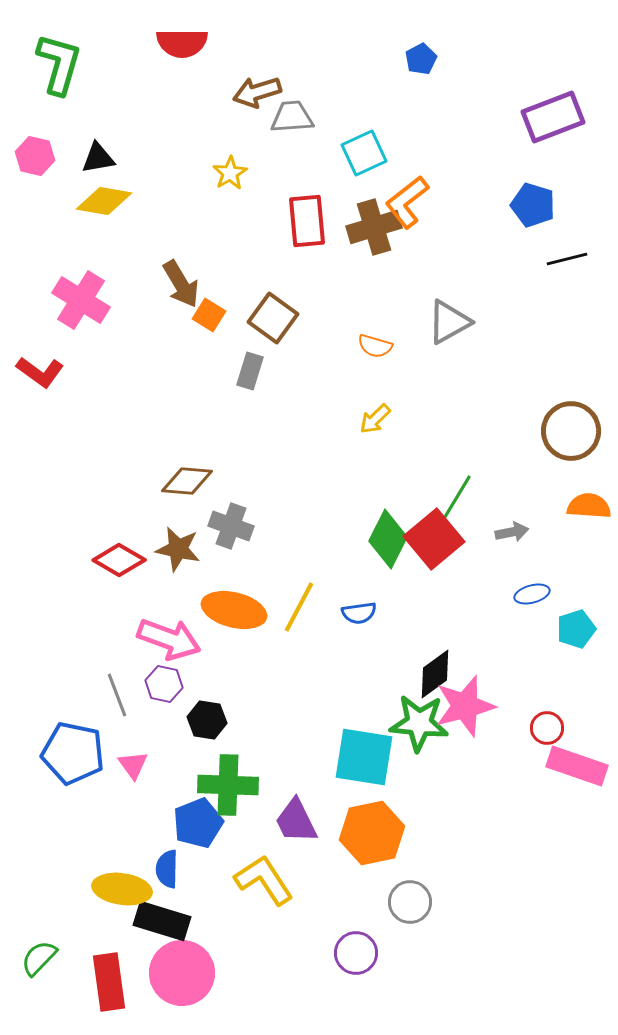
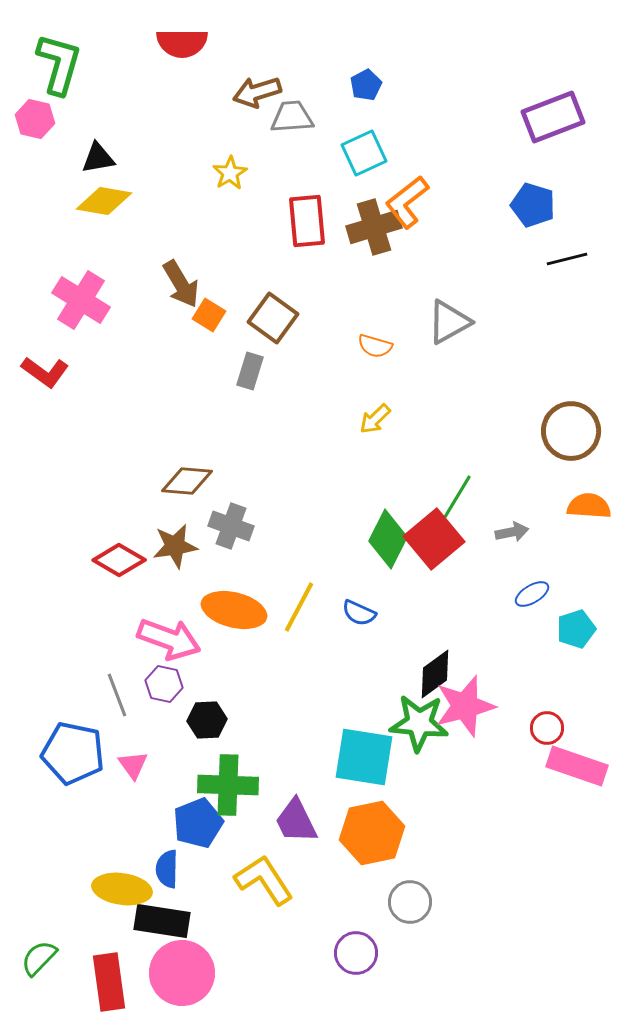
blue pentagon at (421, 59): moved 55 px left, 26 px down
pink hexagon at (35, 156): moved 37 px up
red L-shape at (40, 372): moved 5 px right
brown star at (178, 549): moved 3 px left, 3 px up; rotated 21 degrees counterclockwise
blue ellipse at (532, 594): rotated 16 degrees counterclockwise
blue semicircle at (359, 613): rotated 32 degrees clockwise
black hexagon at (207, 720): rotated 12 degrees counterclockwise
black rectangle at (162, 921): rotated 8 degrees counterclockwise
